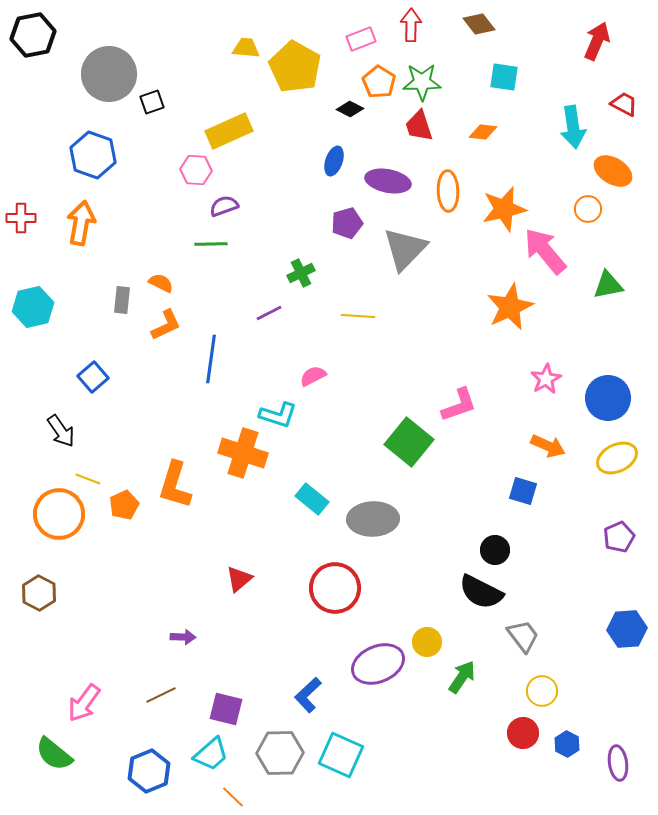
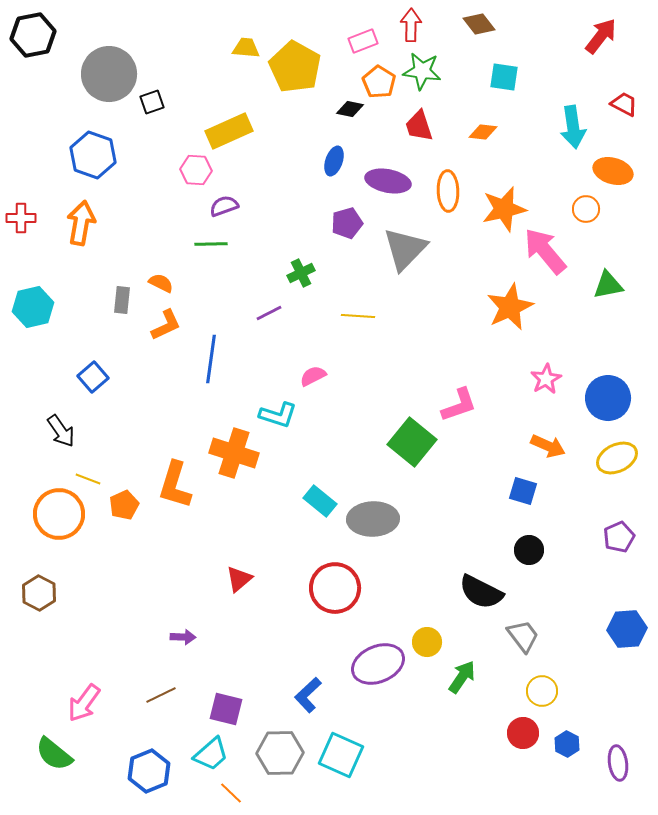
pink rectangle at (361, 39): moved 2 px right, 2 px down
red arrow at (597, 41): moved 4 px right, 5 px up; rotated 15 degrees clockwise
green star at (422, 82): moved 11 px up; rotated 9 degrees clockwise
black diamond at (350, 109): rotated 16 degrees counterclockwise
orange ellipse at (613, 171): rotated 15 degrees counterclockwise
orange circle at (588, 209): moved 2 px left
green square at (409, 442): moved 3 px right
orange cross at (243, 453): moved 9 px left
cyan rectangle at (312, 499): moved 8 px right, 2 px down
black circle at (495, 550): moved 34 px right
orange line at (233, 797): moved 2 px left, 4 px up
